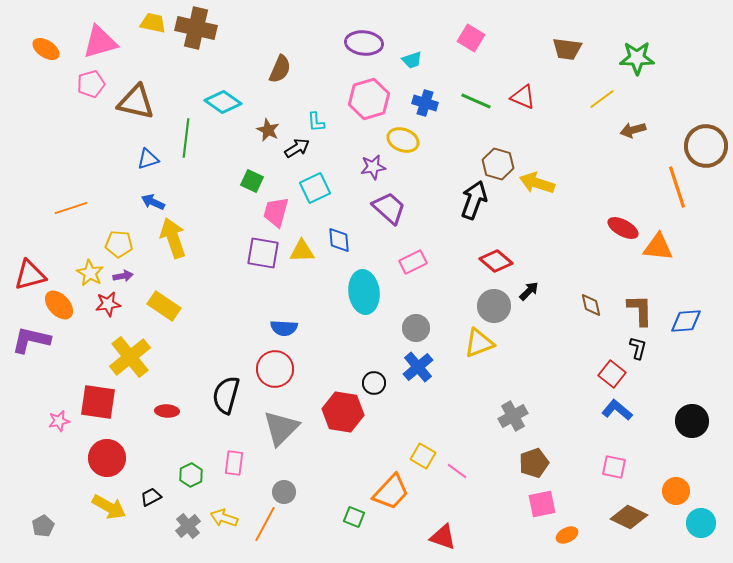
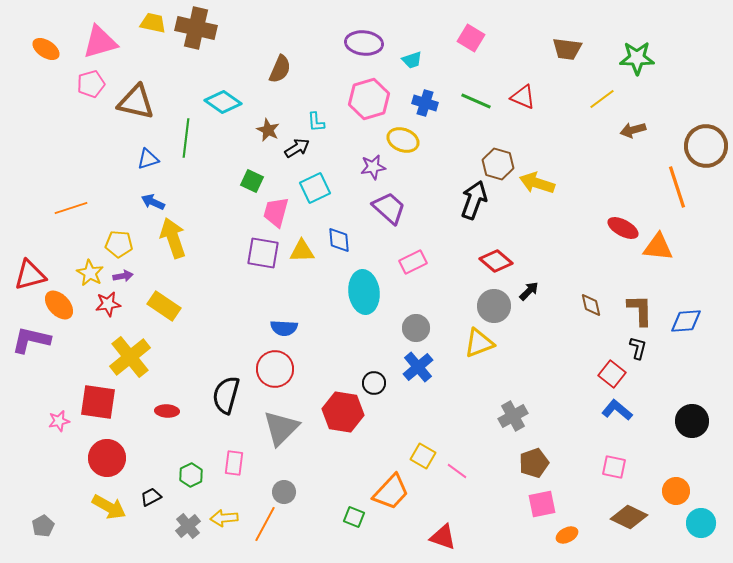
yellow arrow at (224, 518): rotated 24 degrees counterclockwise
